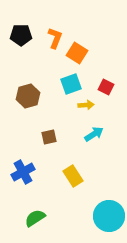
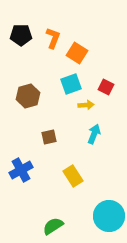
orange L-shape: moved 2 px left
cyan arrow: rotated 36 degrees counterclockwise
blue cross: moved 2 px left, 2 px up
green semicircle: moved 18 px right, 8 px down
